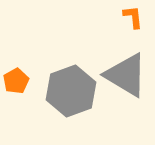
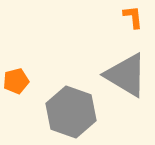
orange pentagon: rotated 15 degrees clockwise
gray hexagon: moved 21 px down; rotated 21 degrees counterclockwise
